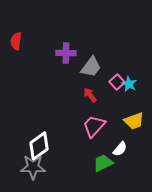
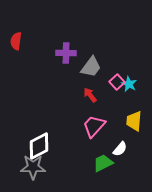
yellow trapezoid: rotated 115 degrees clockwise
white diamond: rotated 8 degrees clockwise
